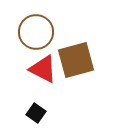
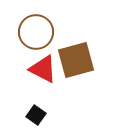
black square: moved 2 px down
